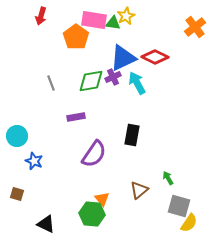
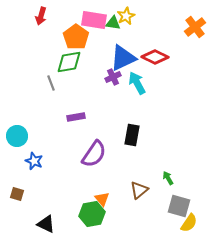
green diamond: moved 22 px left, 19 px up
green hexagon: rotated 15 degrees counterclockwise
